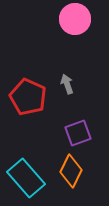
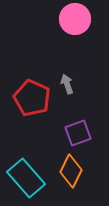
red pentagon: moved 4 px right, 1 px down
